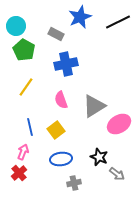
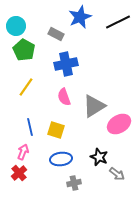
pink semicircle: moved 3 px right, 3 px up
yellow square: rotated 36 degrees counterclockwise
